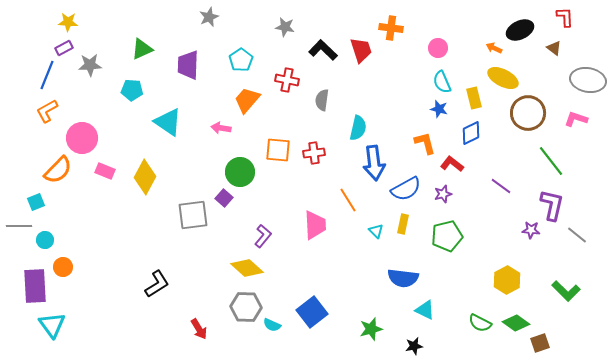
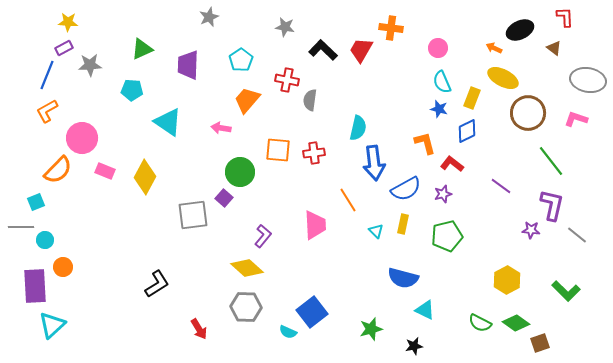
red trapezoid at (361, 50): rotated 132 degrees counterclockwise
yellow rectangle at (474, 98): moved 2 px left; rotated 35 degrees clockwise
gray semicircle at (322, 100): moved 12 px left
blue diamond at (471, 133): moved 4 px left, 2 px up
gray line at (19, 226): moved 2 px right, 1 px down
blue semicircle at (403, 278): rotated 8 degrees clockwise
cyan triangle at (52, 325): rotated 24 degrees clockwise
cyan semicircle at (272, 325): moved 16 px right, 7 px down
